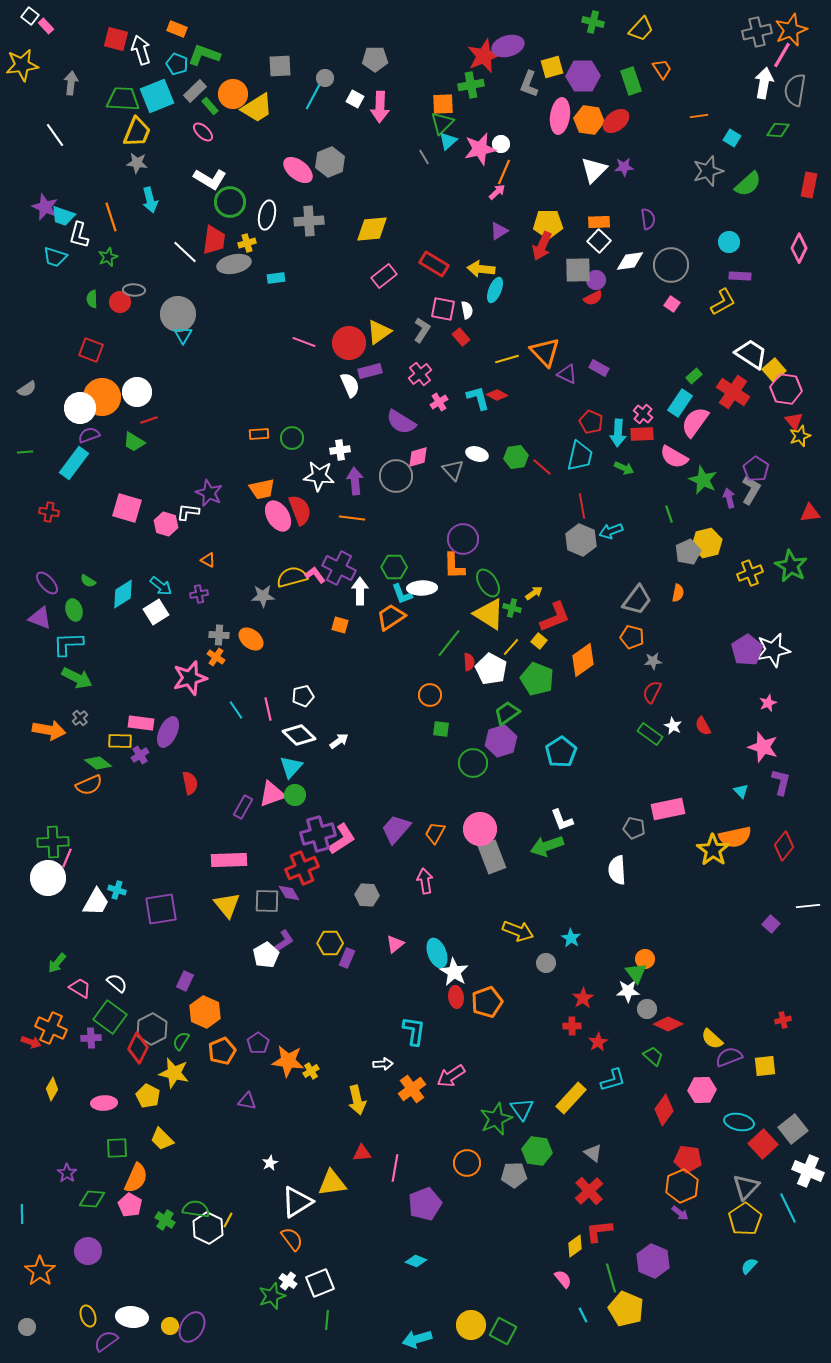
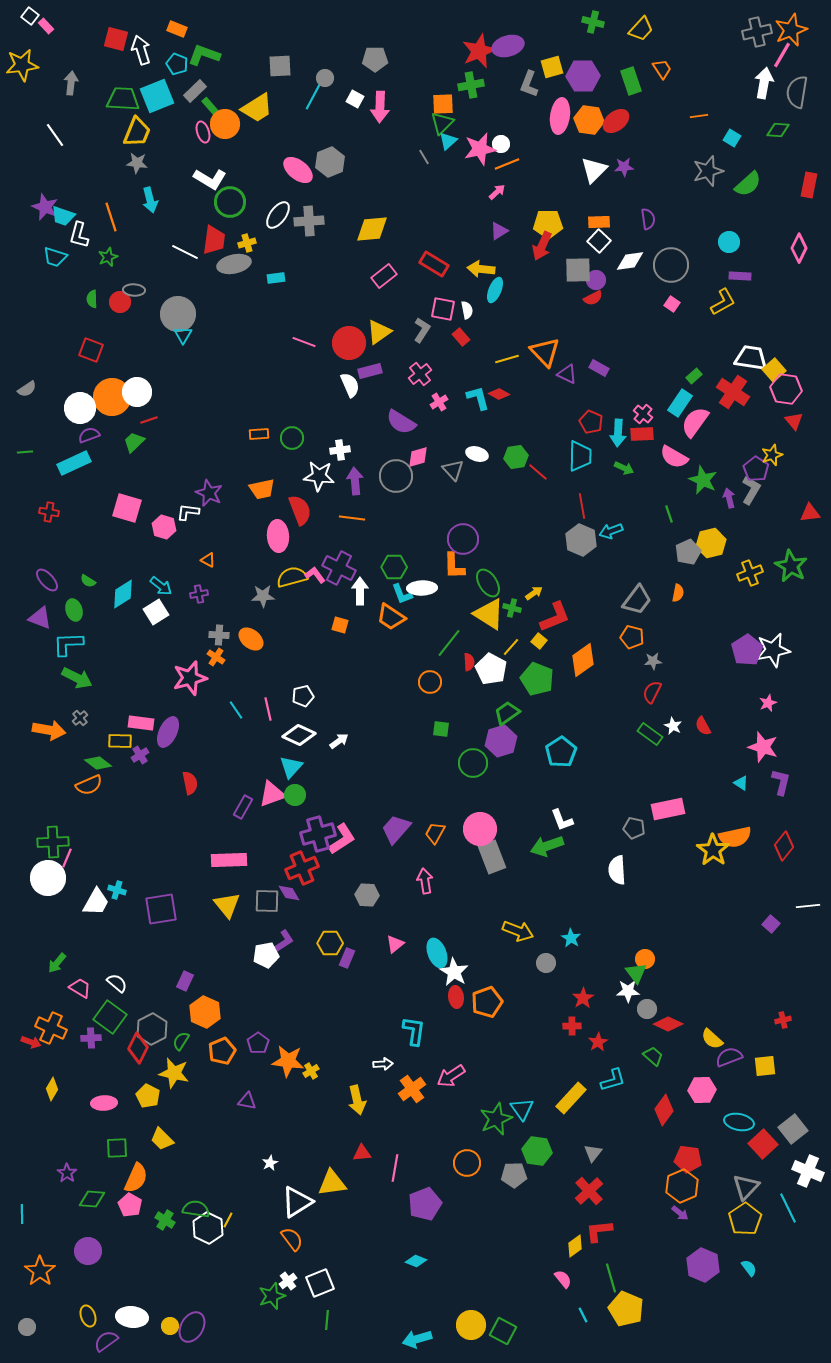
red star at (484, 56): moved 5 px left, 5 px up
gray semicircle at (795, 90): moved 2 px right, 2 px down
orange circle at (233, 94): moved 8 px left, 30 px down
pink ellipse at (203, 132): rotated 30 degrees clockwise
orange line at (504, 172): moved 3 px right, 8 px up; rotated 45 degrees clockwise
white ellipse at (267, 215): moved 11 px right; rotated 24 degrees clockwise
white line at (185, 252): rotated 16 degrees counterclockwise
white trapezoid at (751, 354): moved 4 px down; rotated 24 degrees counterclockwise
red diamond at (497, 395): moved 2 px right, 1 px up
orange circle at (102, 397): moved 10 px right
yellow star at (800, 436): moved 28 px left, 19 px down
green trapezoid at (134, 442): rotated 105 degrees clockwise
cyan trapezoid at (580, 456): rotated 12 degrees counterclockwise
cyan rectangle at (74, 463): rotated 28 degrees clockwise
red line at (542, 467): moved 4 px left, 5 px down
pink ellipse at (278, 516): moved 20 px down; rotated 28 degrees clockwise
pink hexagon at (166, 524): moved 2 px left, 3 px down
yellow hexagon at (707, 543): moved 4 px right
purple ellipse at (47, 583): moved 3 px up
orange trapezoid at (391, 617): rotated 112 degrees counterclockwise
orange circle at (430, 695): moved 13 px up
white diamond at (299, 735): rotated 20 degrees counterclockwise
cyan triangle at (741, 791): moved 8 px up; rotated 14 degrees counterclockwise
white pentagon at (266, 955): rotated 20 degrees clockwise
gray triangle at (593, 1153): rotated 30 degrees clockwise
purple hexagon at (653, 1261): moved 50 px right, 4 px down
cyan semicircle at (749, 1266): moved 2 px down; rotated 102 degrees clockwise
white cross at (288, 1281): rotated 18 degrees clockwise
